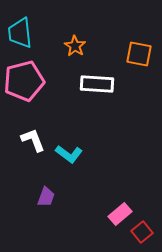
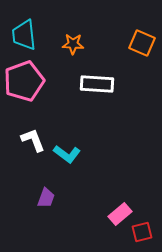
cyan trapezoid: moved 4 px right, 2 px down
orange star: moved 2 px left, 2 px up; rotated 30 degrees counterclockwise
orange square: moved 3 px right, 11 px up; rotated 12 degrees clockwise
pink pentagon: rotated 6 degrees counterclockwise
cyan L-shape: moved 2 px left
purple trapezoid: moved 1 px down
red square: rotated 25 degrees clockwise
